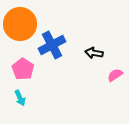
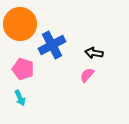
pink pentagon: rotated 15 degrees counterclockwise
pink semicircle: moved 28 px left; rotated 14 degrees counterclockwise
